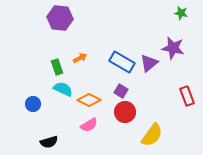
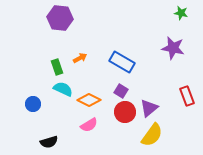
purple triangle: moved 45 px down
